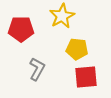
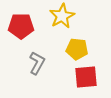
red pentagon: moved 3 px up
gray L-shape: moved 6 px up
